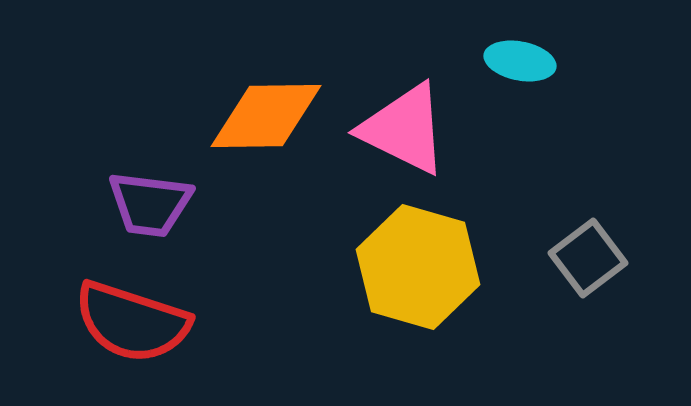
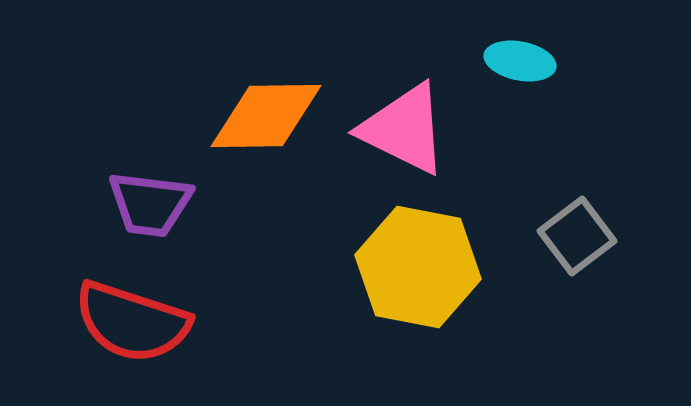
gray square: moved 11 px left, 22 px up
yellow hexagon: rotated 5 degrees counterclockwise
